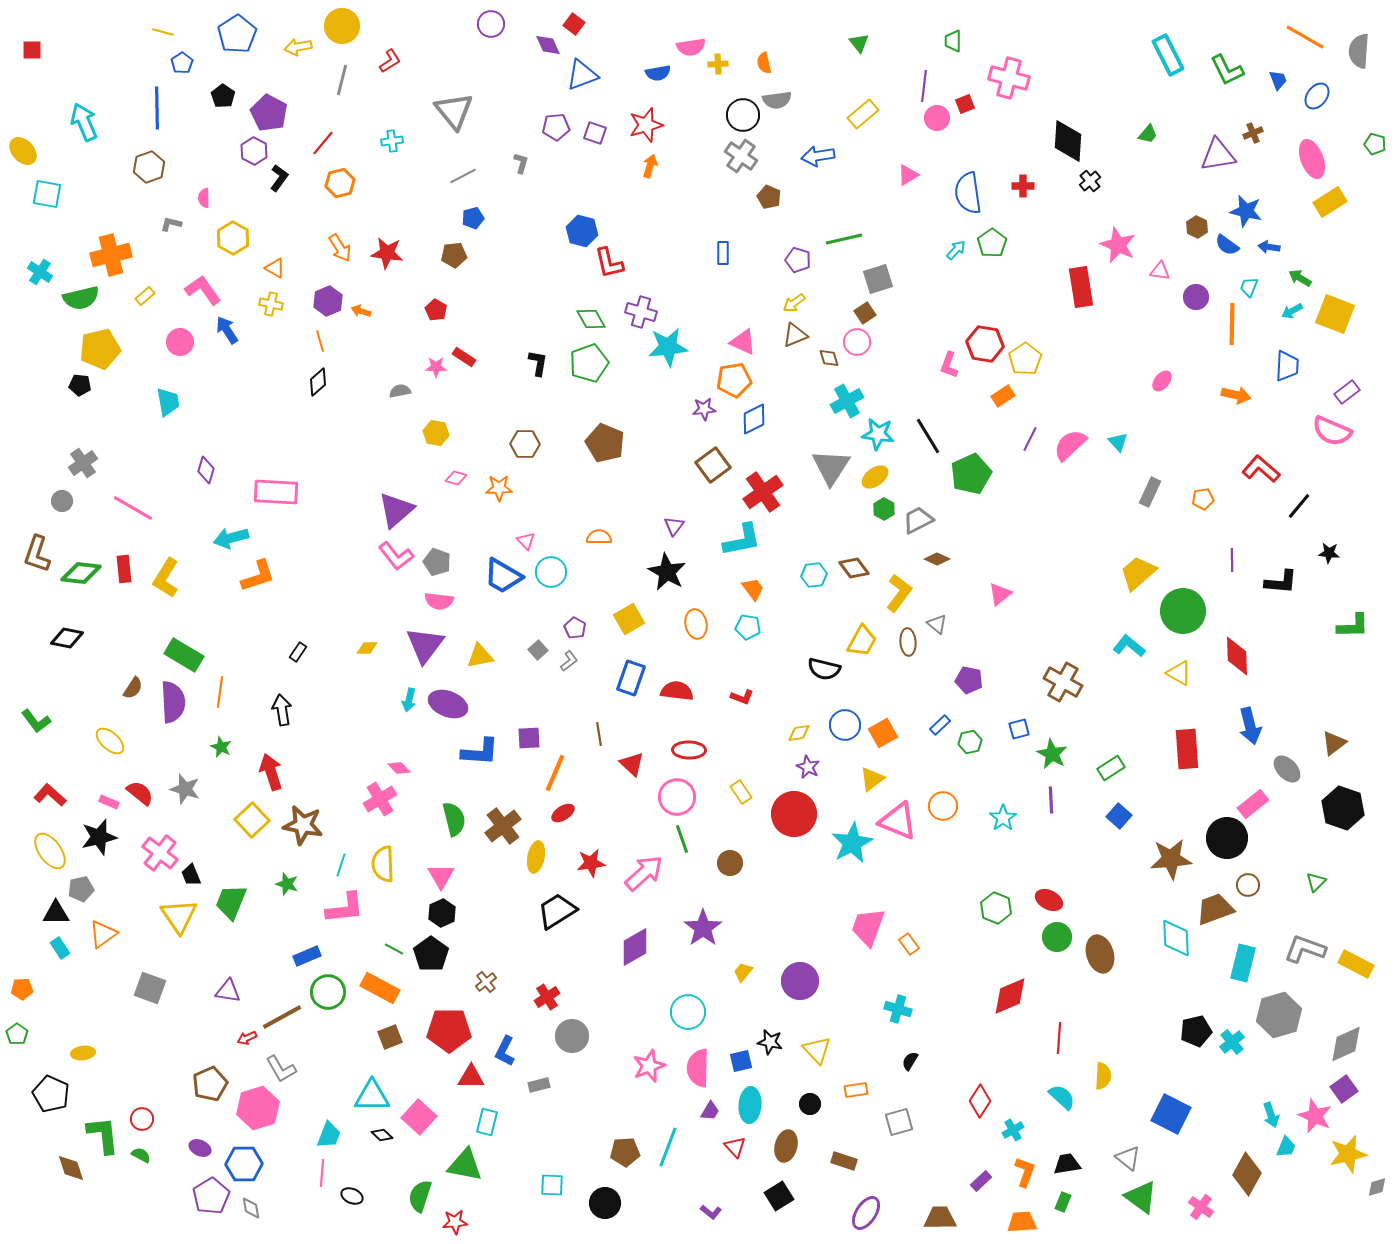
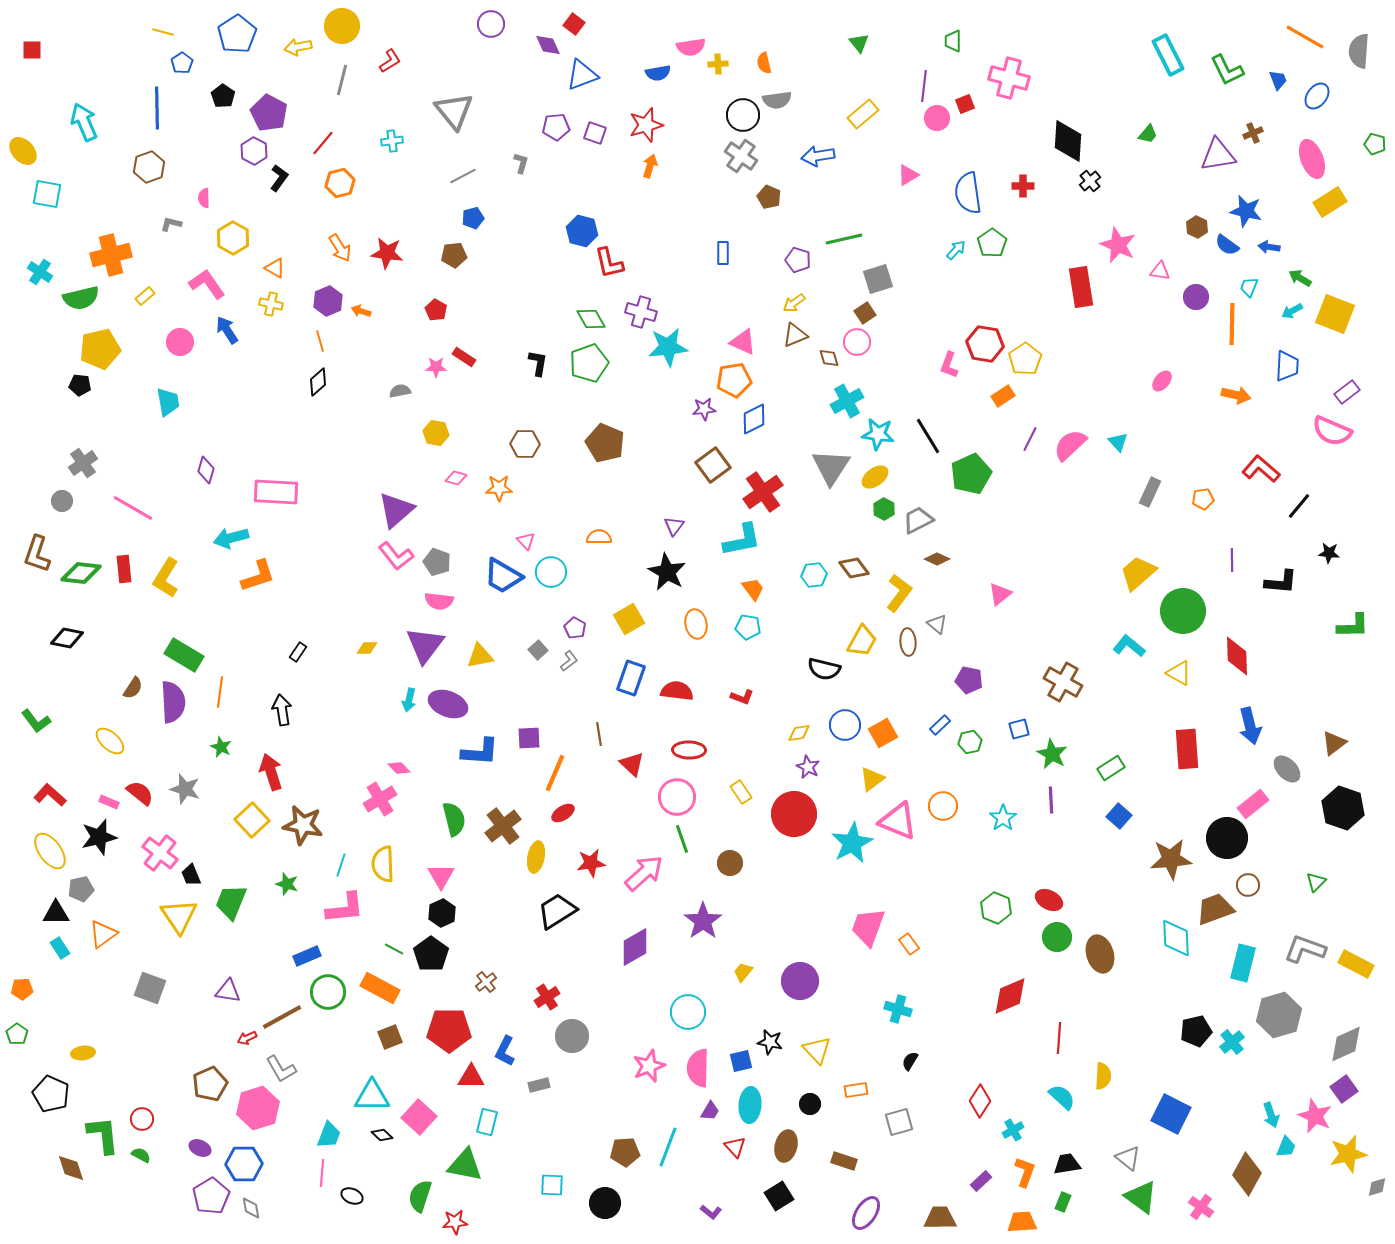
pink L-shape at (203, 290): moved 4 px right, 6 px up
purple star at (703, 928): moved 7 px up
